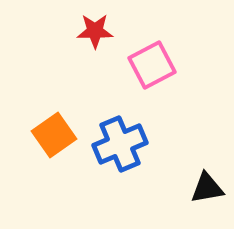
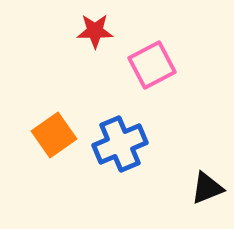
black triangle: rotated 12 degrees counterclockwise
